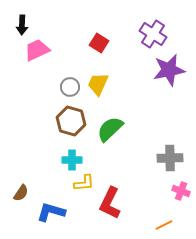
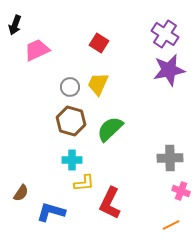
black arrow: moved 7 px left; rotated 18 degrees clockwise
purple cross: moved 12 px right
orange line: moved 7 px right
